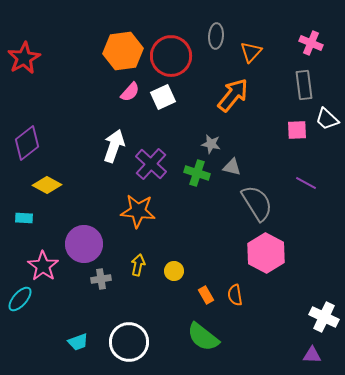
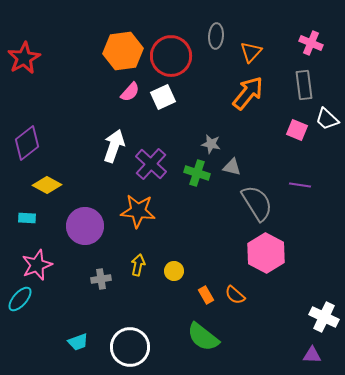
orange arrow: moved 15 px right, 2 px up
pink square: rotated 25 degrees clockwise
purple line: moved 6 px left, 2 px down; rotated 20 degrees counterclockwise
cyan rectangle: moved 3 px right
purple circle: moved 1 px right, 18 px up
pink star: moved 6 px left, 1 px up; rotated 16 degrees clockwise
orange semicircle: rotated 40 degrees counterclockwise
white circle: moved 1 px right, 5 px down
